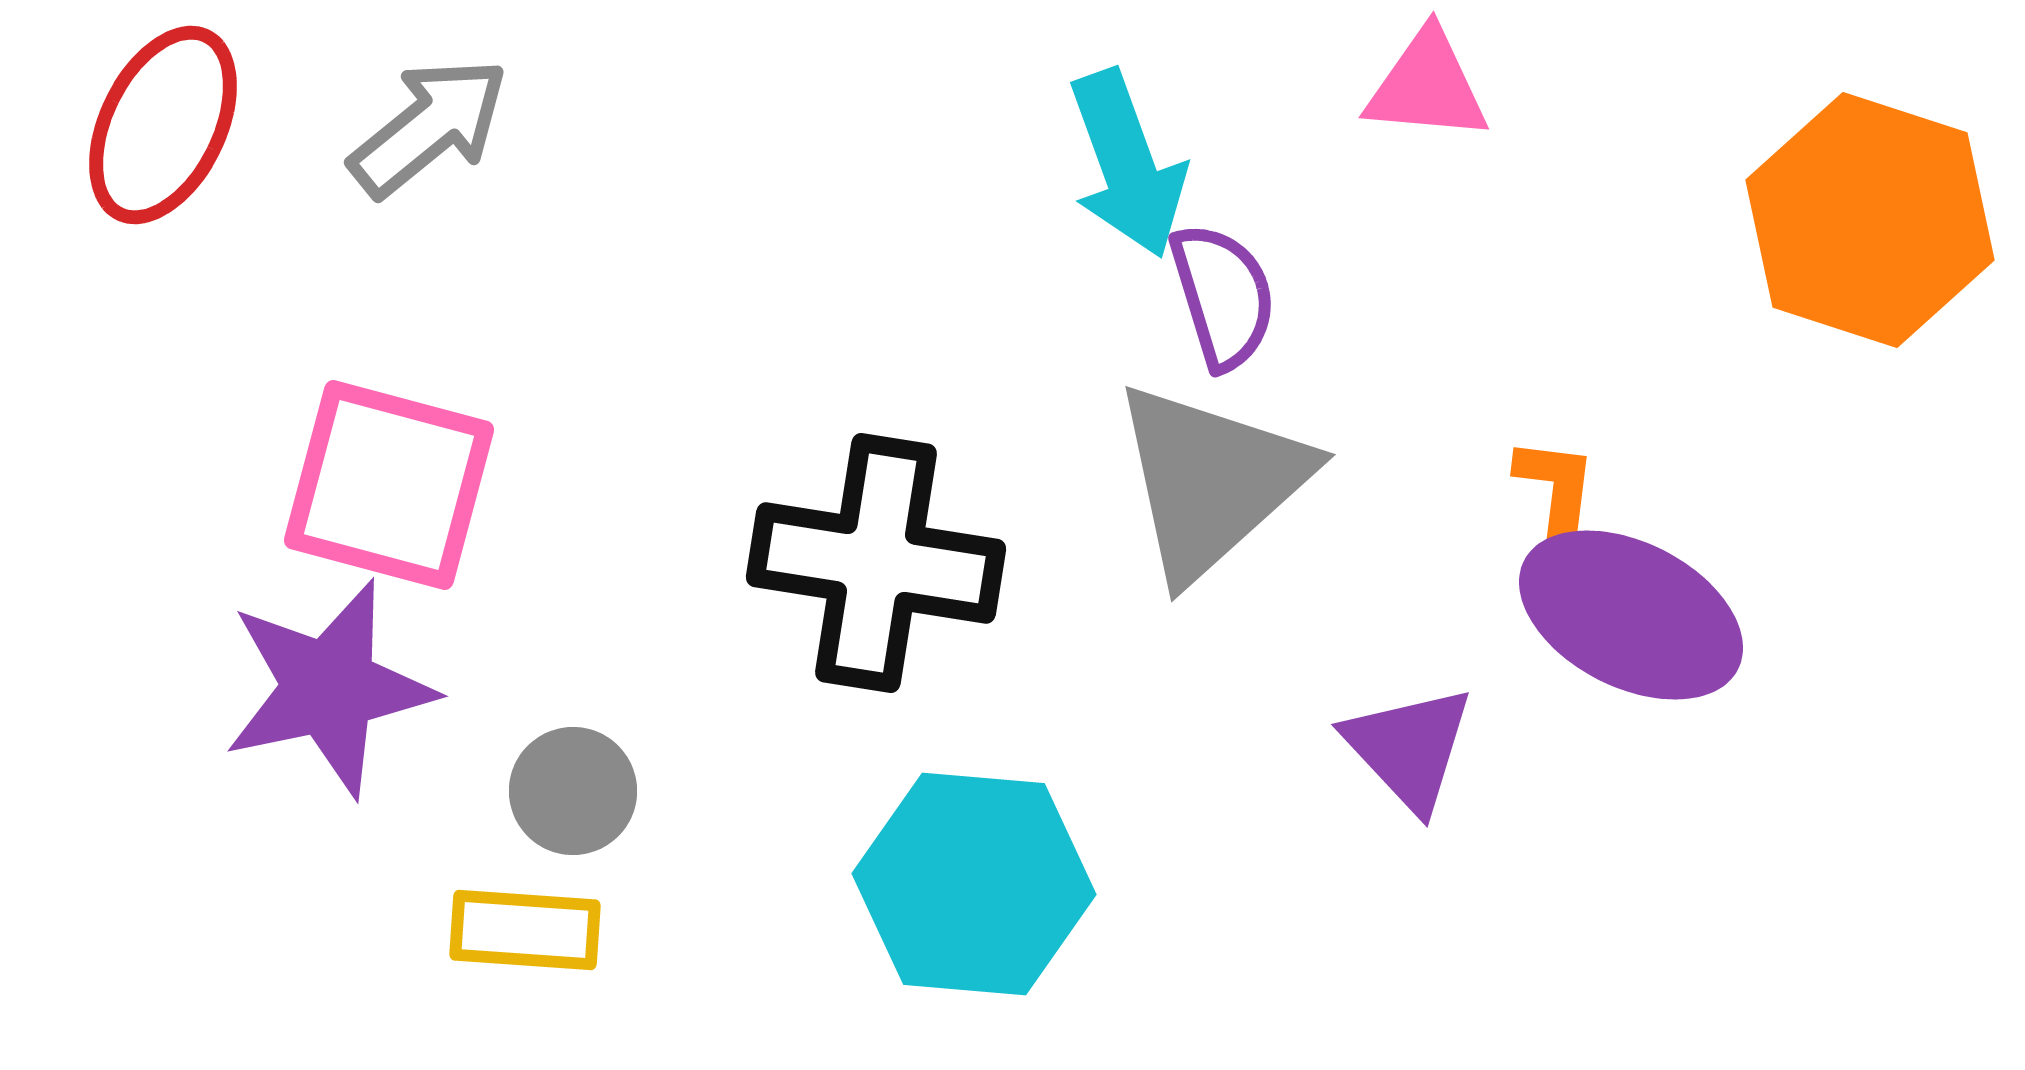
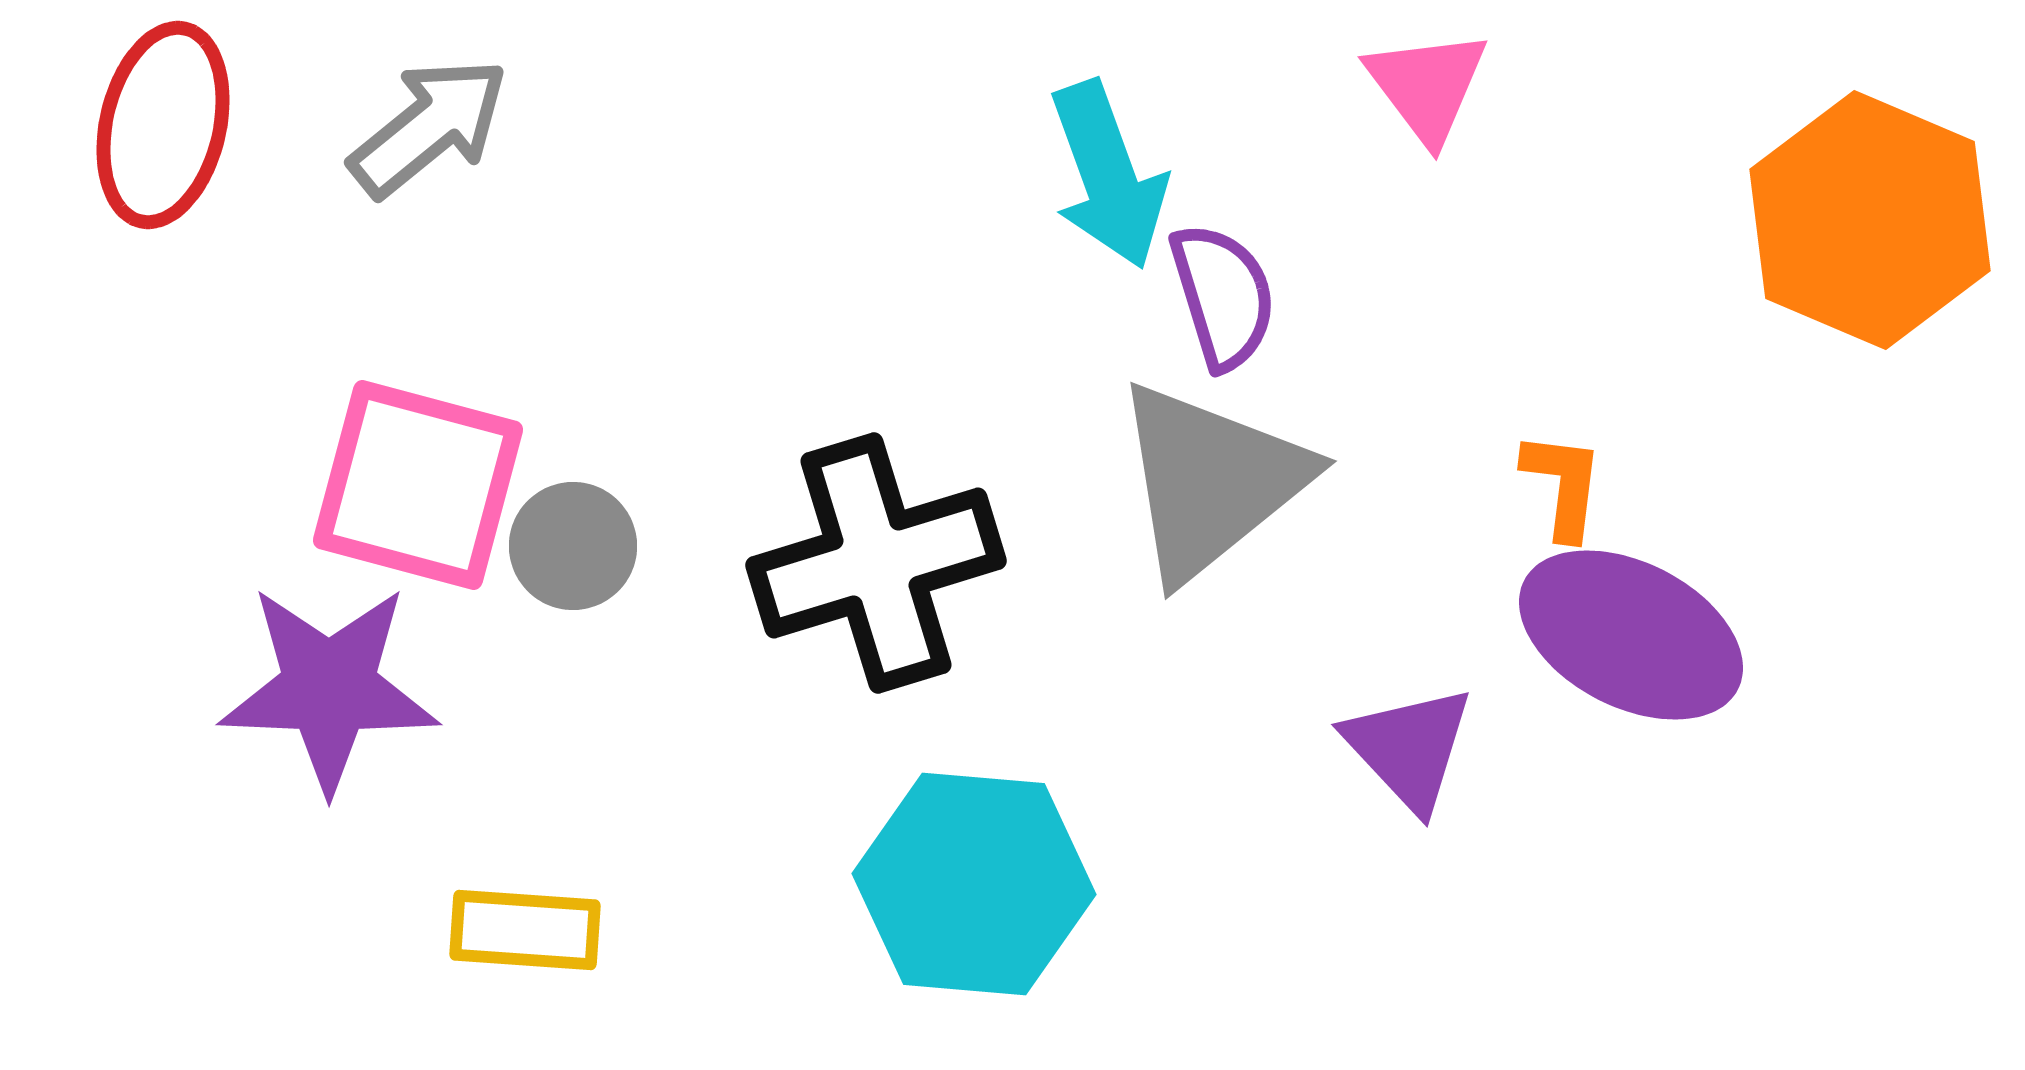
pink triangle: rotated 48 degrees clockwise
red ellipse: rotated 13 degrees counterclockwise
cyan arrow: moved 19 px left, 11 px down
orange hexagon: rotated 5 degrees clockwise
gray triangle: rotated 3 degrees clockwise
pink square: moved 29 px right
orange L-shape: moved 7 px right, 6 px up
black cross: rotated 26 degrees counterclockwise
purple ellipse: moved 20 px down
purple star: rotated 14 degrees clockwise
gray circle: moved 245 px up
